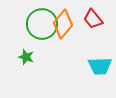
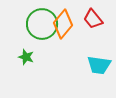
cyan trapezoid: moved 1 px left, 1 px up; rotated 10 degrees clockwise
